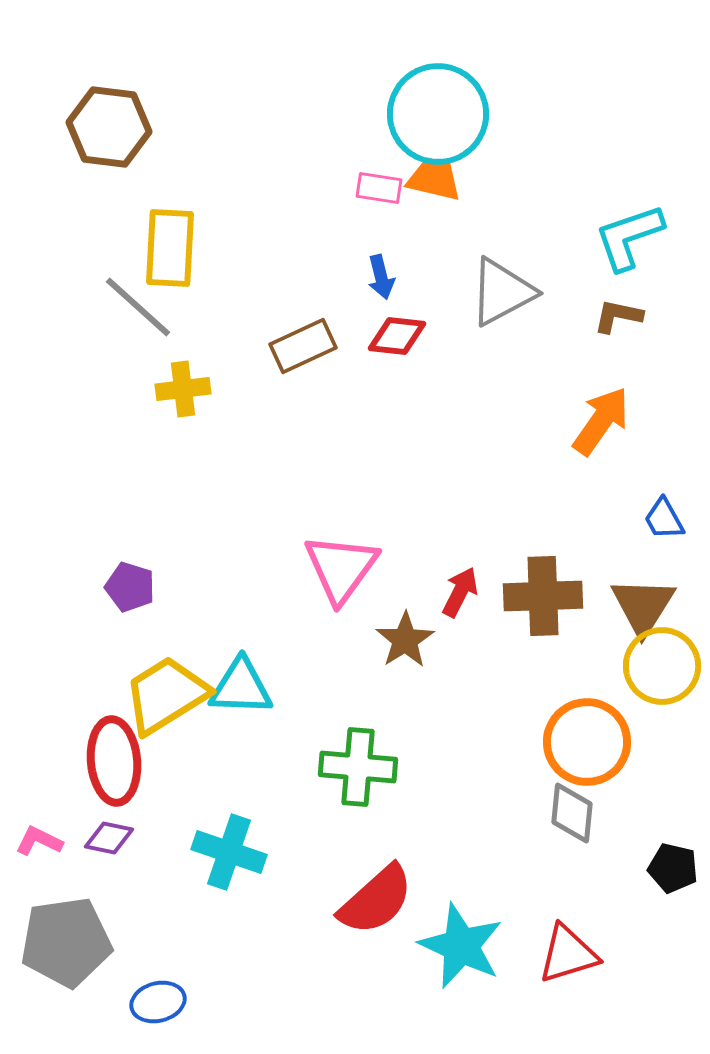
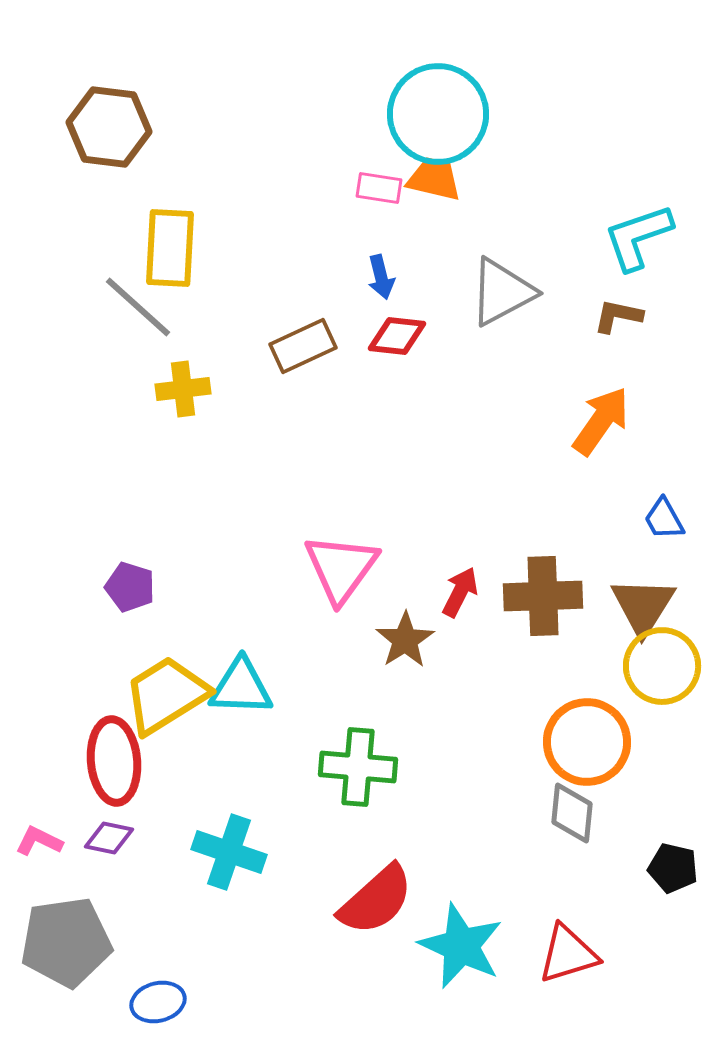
cyan L-shape: moved 9 px right
